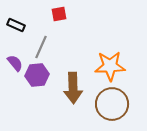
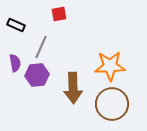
purple semicircle: rotated 30 degrees clockwise
